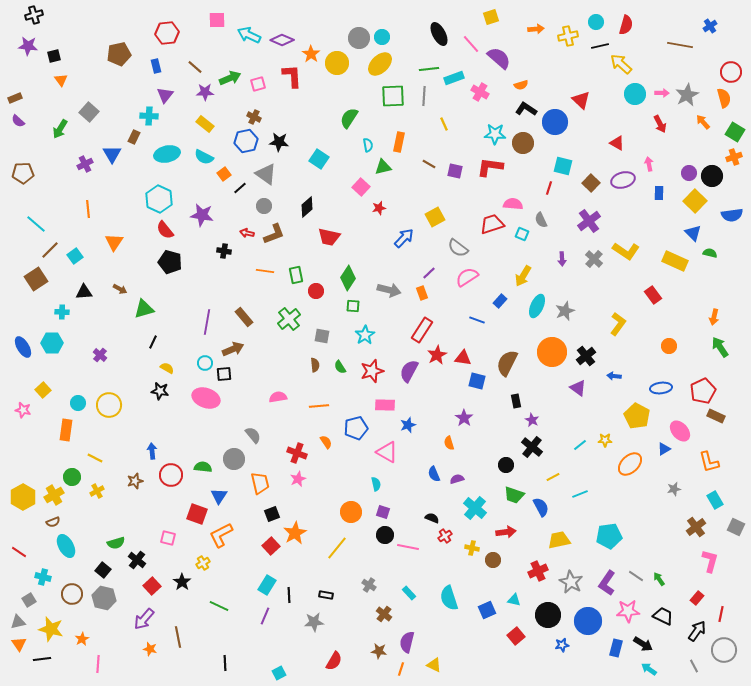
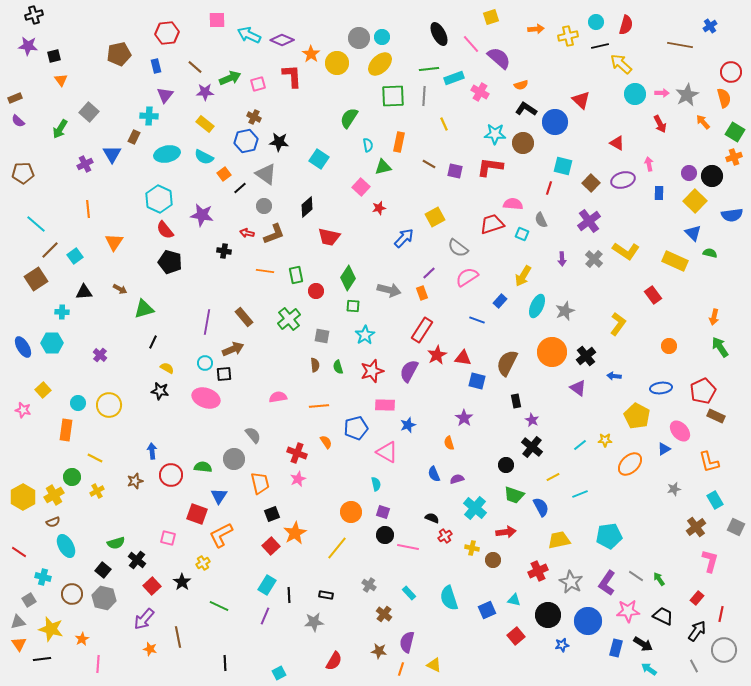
green semicircle at (340, 367): moved 2 px left; rotated 16 degrees clockwise
